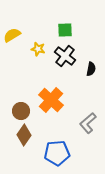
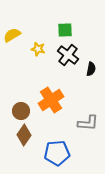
black cross: moved 3 px right, 1 px up
orange cross: rotated 15 degrees clockwise
gray L-shape: rotated 135 degrees counterclockwise
